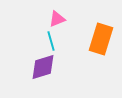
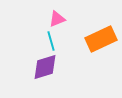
orange rectangle: rotated 48 degrees clockwise
purple diamond: moved 2 px right
